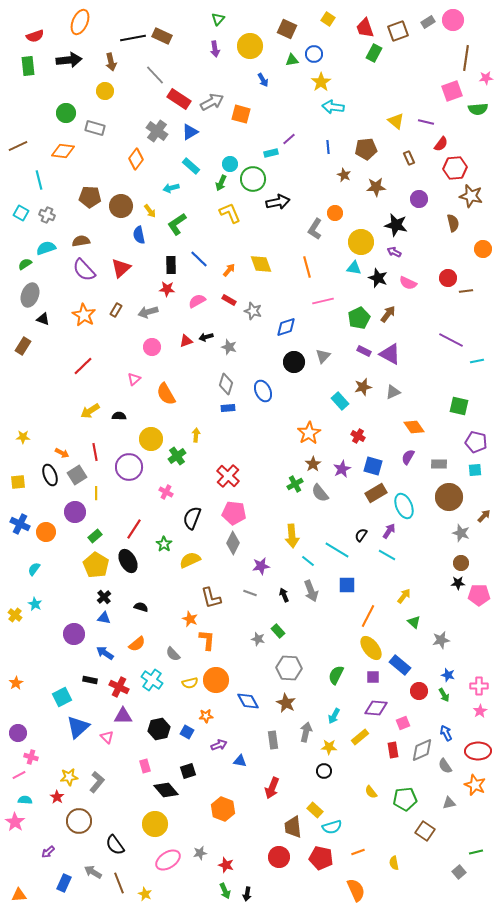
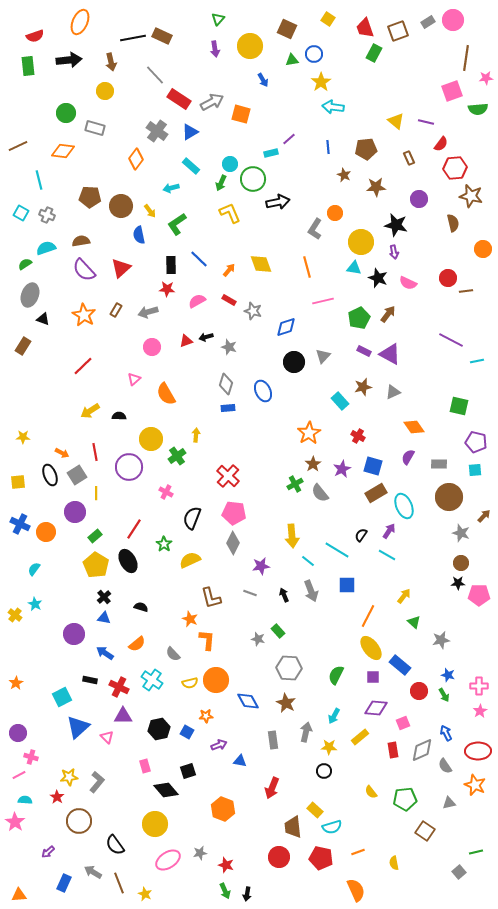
purple arrow at (394, 252): rotated 128 degrees counterclockwise
